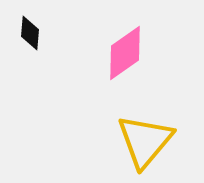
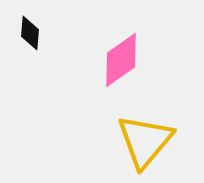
pink diamond: moved 4 px left, 7 px down
